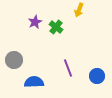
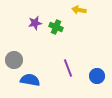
yellow arrow: rotated 80 degrees clockwise
purple star: moved 1 px down; rotated 16 degrees clockwise
green cross: rotated 16 degrees counterclockwise
blue semicircle: moved 4 px left, 2 px up; rotated 12 degrees clockwise
